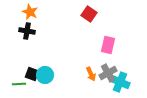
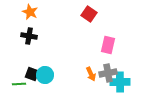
black cross: moved 2 px right, 5 px down
gray cross: rotated 18 degrees clockwise
cyan cross: rotated 24 degrees counterclockwise
